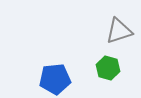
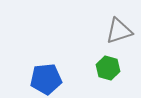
blue pentagon: moved 9 px left
